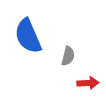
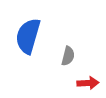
blue semicircle: rotated 39 degrees clockwise
